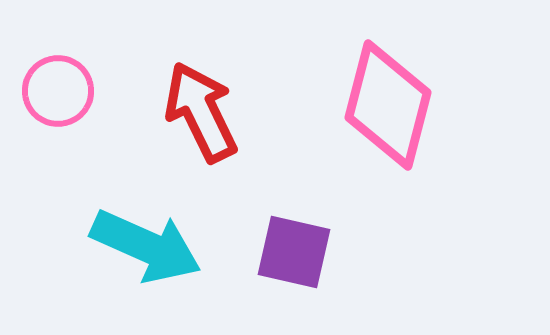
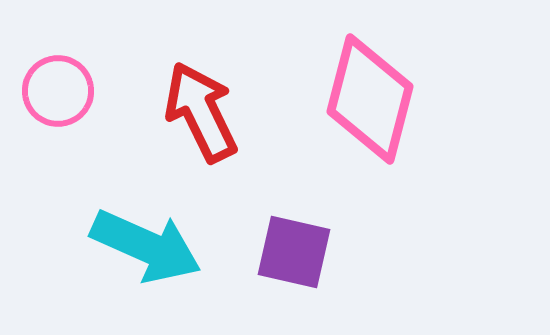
pink diamond: moved 18 px left, 6 px up
